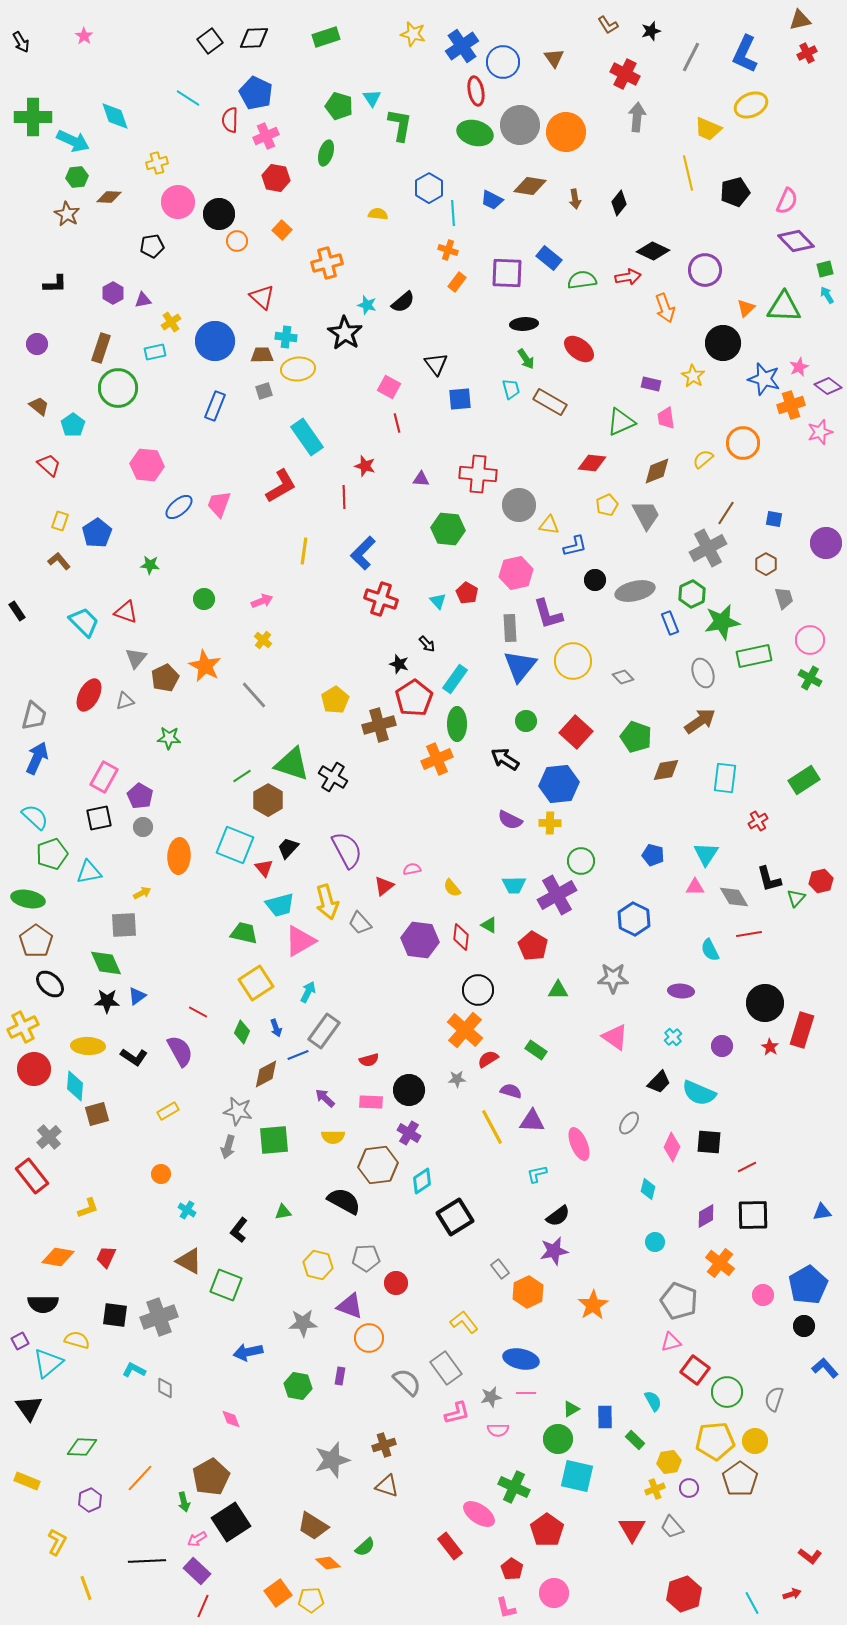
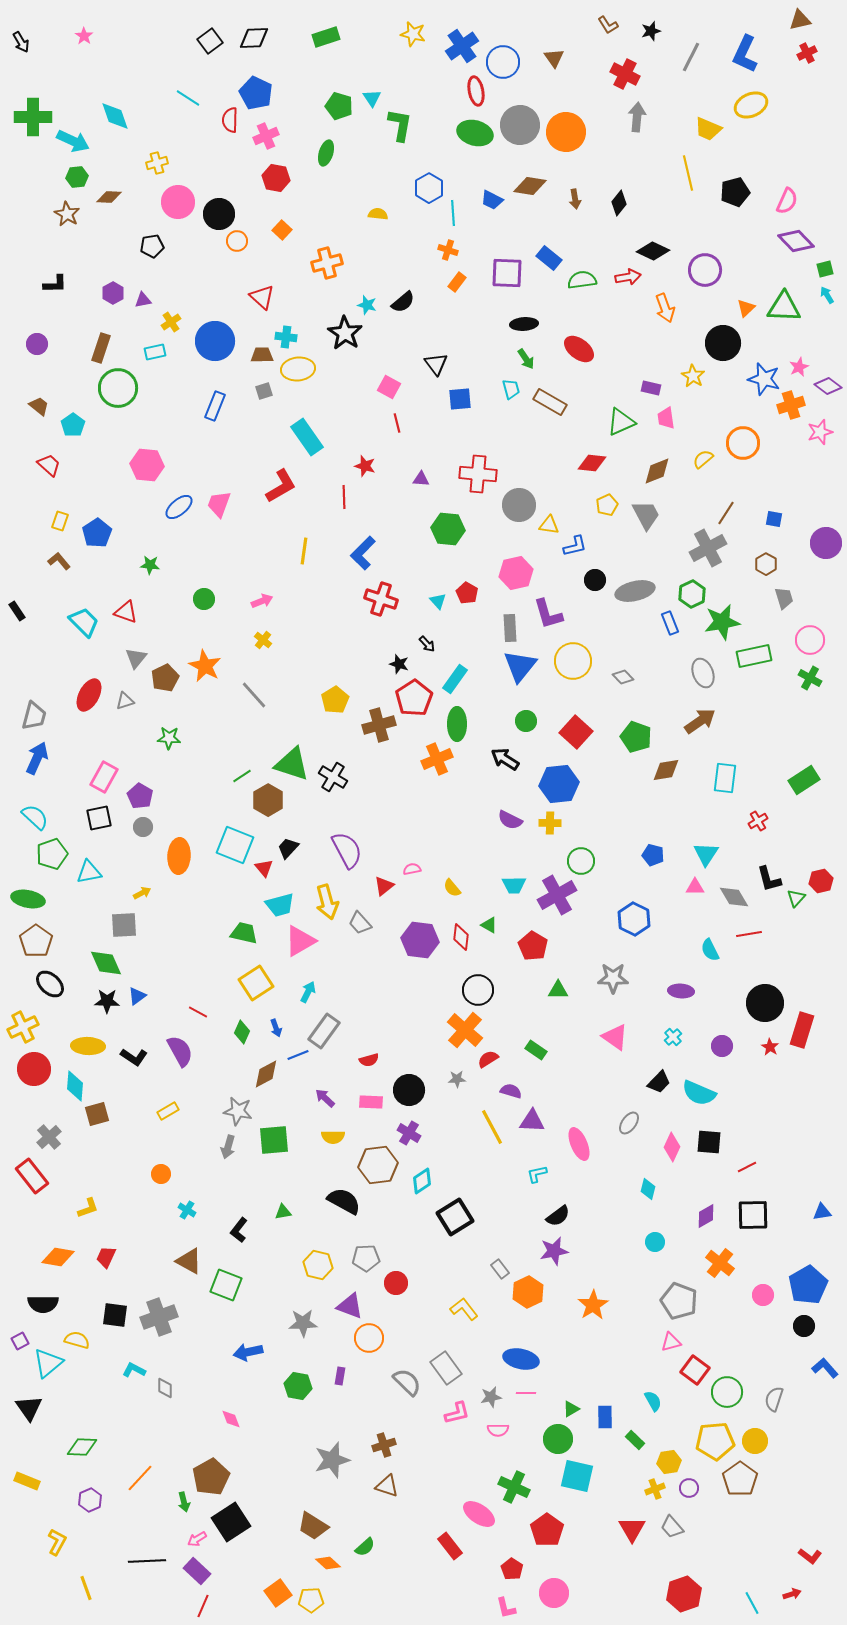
purple rectangle at (651, 384): moved 4 px down
yellow L-shape at (464, 1322): moved 13 px up
